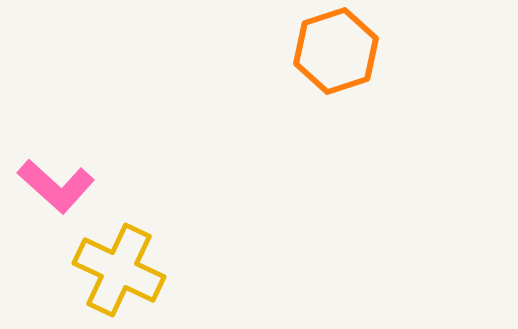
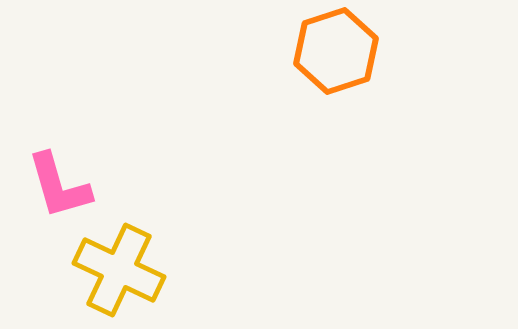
pink L-shape: moved 3 px right; rotated 32 degrees clockwise
